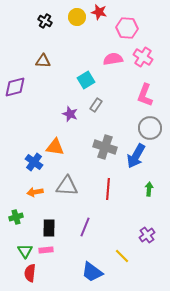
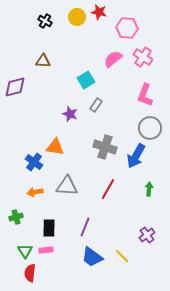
pink semicircle: rotated 30 degrees counterclockwise
red line: rotated 25 degrees clockwise
blue trapezoid: moved 15 px up
